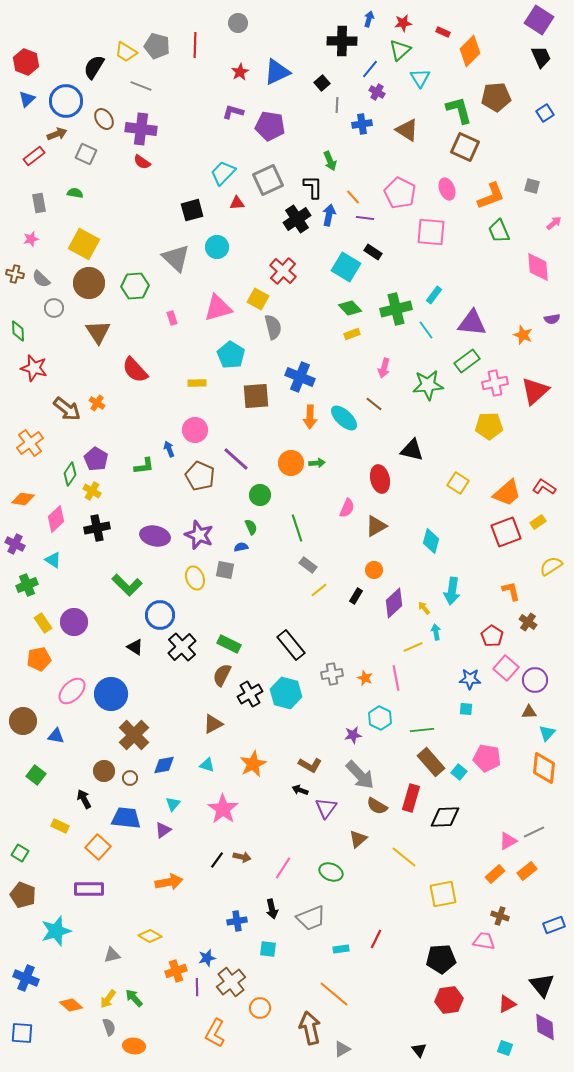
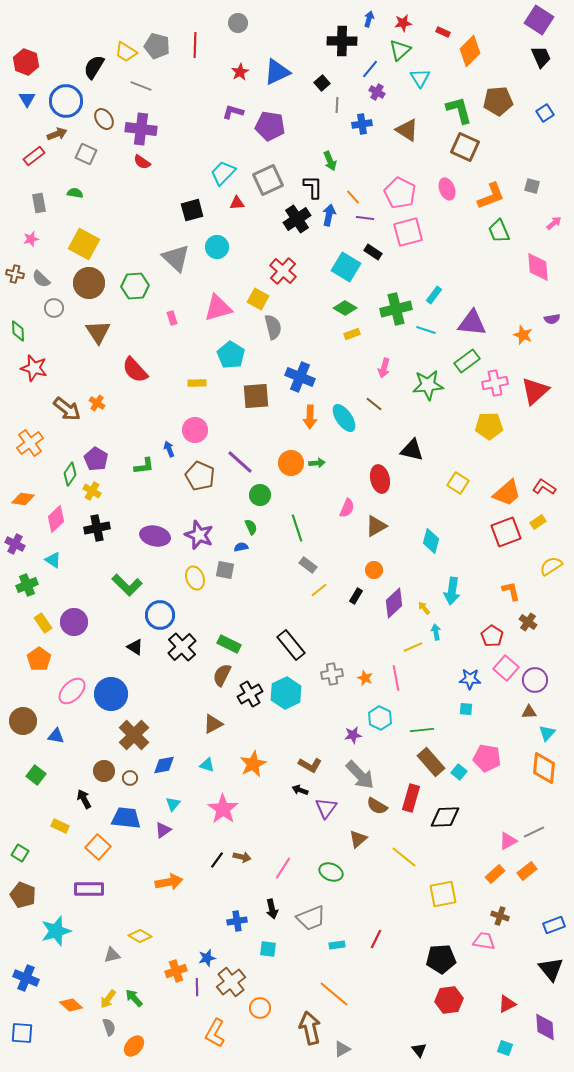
brown pentagon at (496, 97): moved 2 px right, 4 px down
blue triangle at (27, 99): rotated 18 degrees counterclockwise
pink square at (431, 232): moved 23 px left; rotated 20 degrees counterclockwise
green diamond at (350, 308): moved 5 px left; rotated 15 degrees counterclockwise
cyan line at (426, 330): rotated 36 degrees counterclockwise
cyan ellipse at (344, 418): rotated 12 degrees clockwise
purple line at (236, 459): moved 4 px right, 3 px down
orange pentagon at (39, 659): rotated 25 degrees counterclockwise
cyan hexagon at (286, 693): rotated 20 degrees clockwise
yellow diamond at (150, 936): moved 10 px left
cyan rectangle at (341, 949): moved 4 px left, 4 px up
black triangle at (542, 985): moved 9 px right, 16 px up
orange ellipse at (134, 1046): rotated 55 degrees counterclockwise
